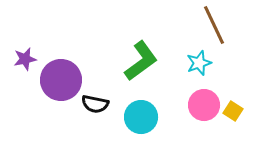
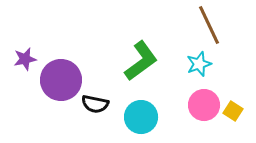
brown line: moved 5 px left
cyan star: moved 1 px down
